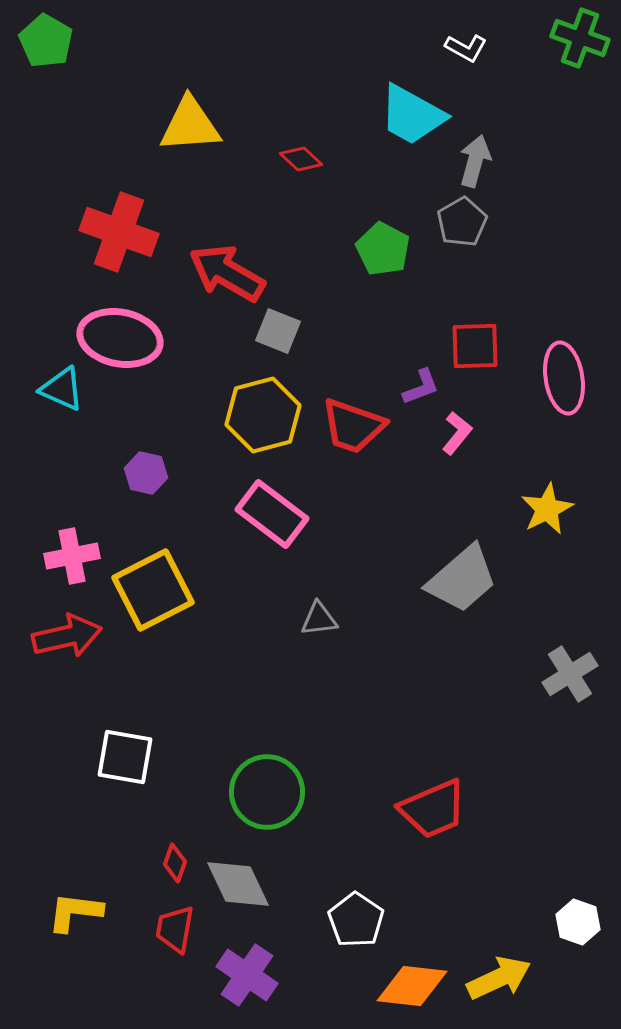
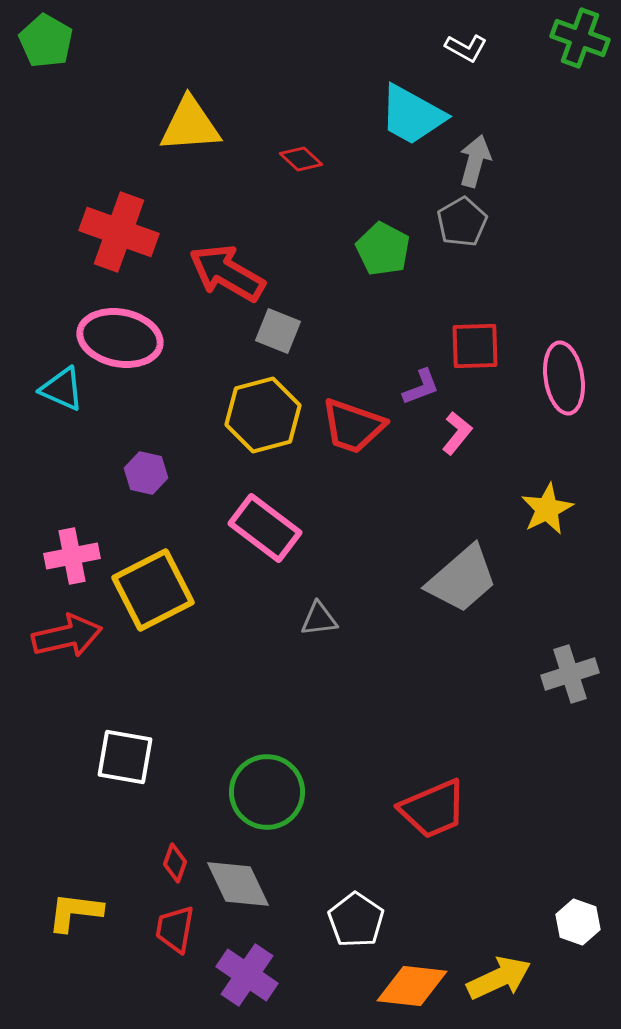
pink rectangle at (272, 514): moved 7 px left, 14 px down
gray cross at (570, 674): rotated 14 degrees clockwise
